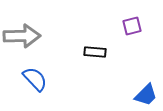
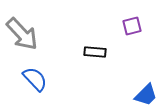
gray arrow: moved 2 px up; rotated 48 degrees clockwise
